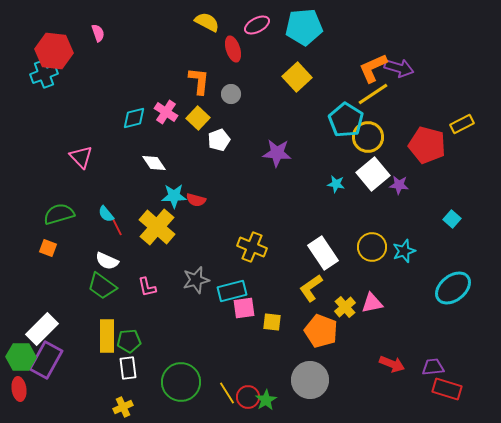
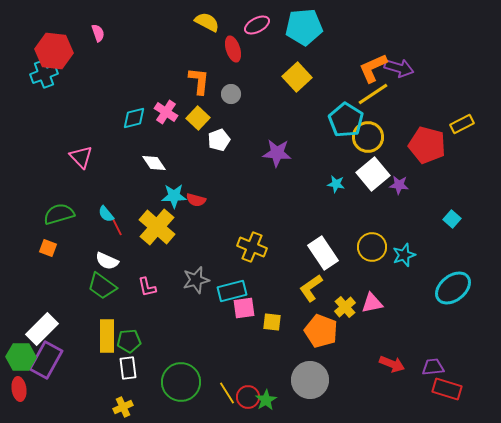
cyan star at (404, 251): moved 4 px down
